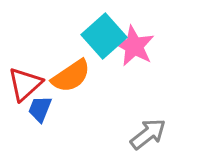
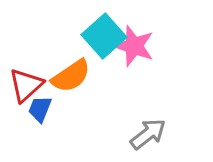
pink star: rotated 9 degrees counterclockwise
red triangle: moved 1 px right, 1 px down
